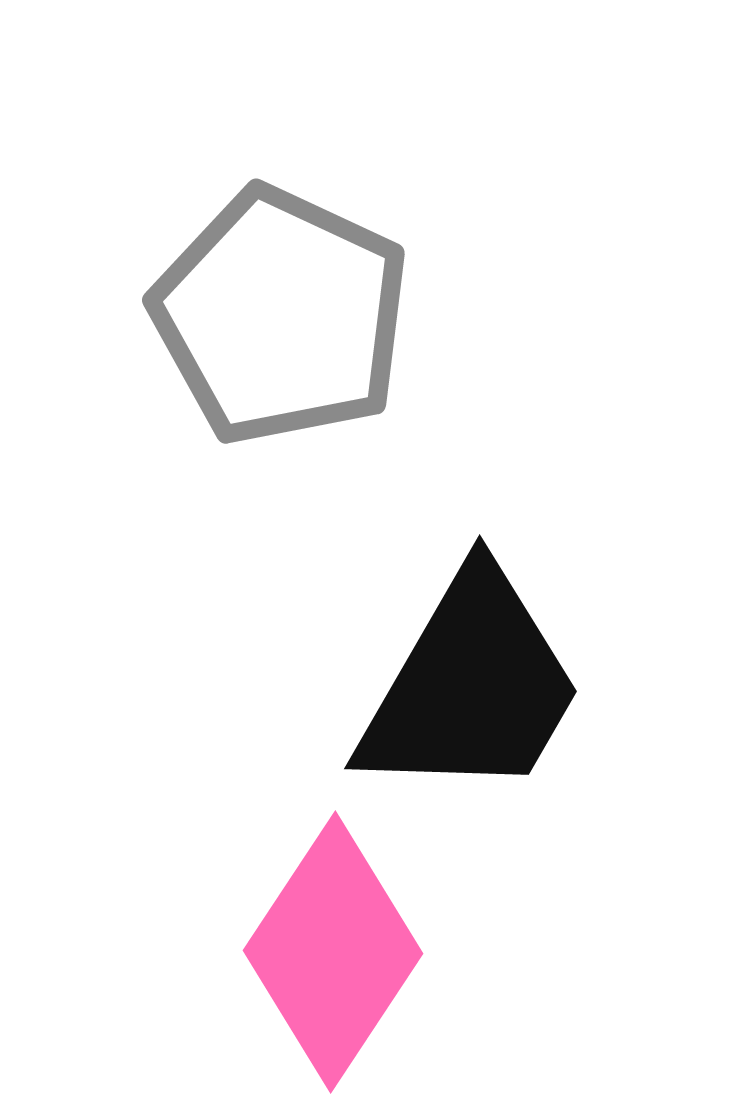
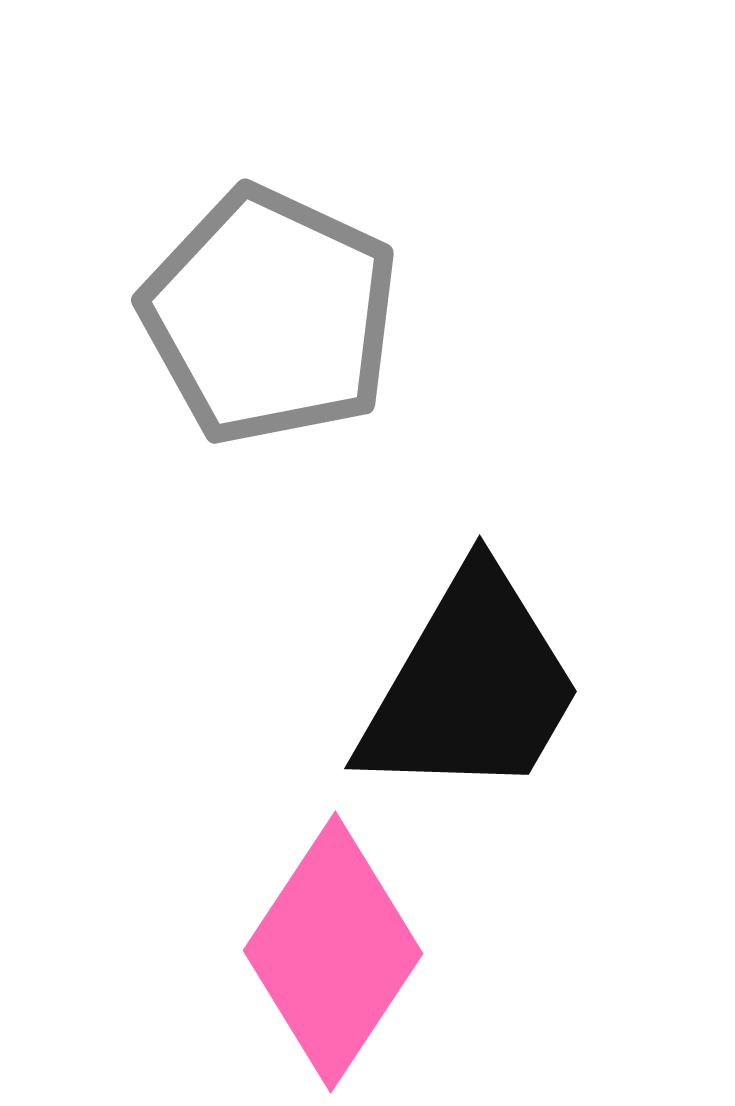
gray pentagon: moved 11 px left
